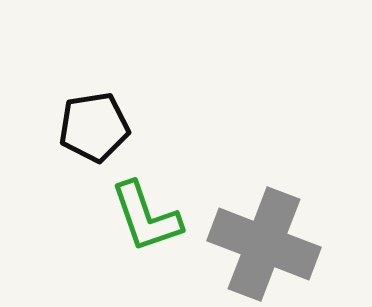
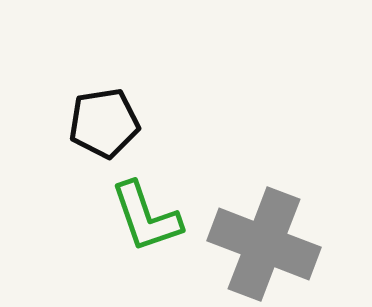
black pentagon: moved 10 px right, 4 px up
